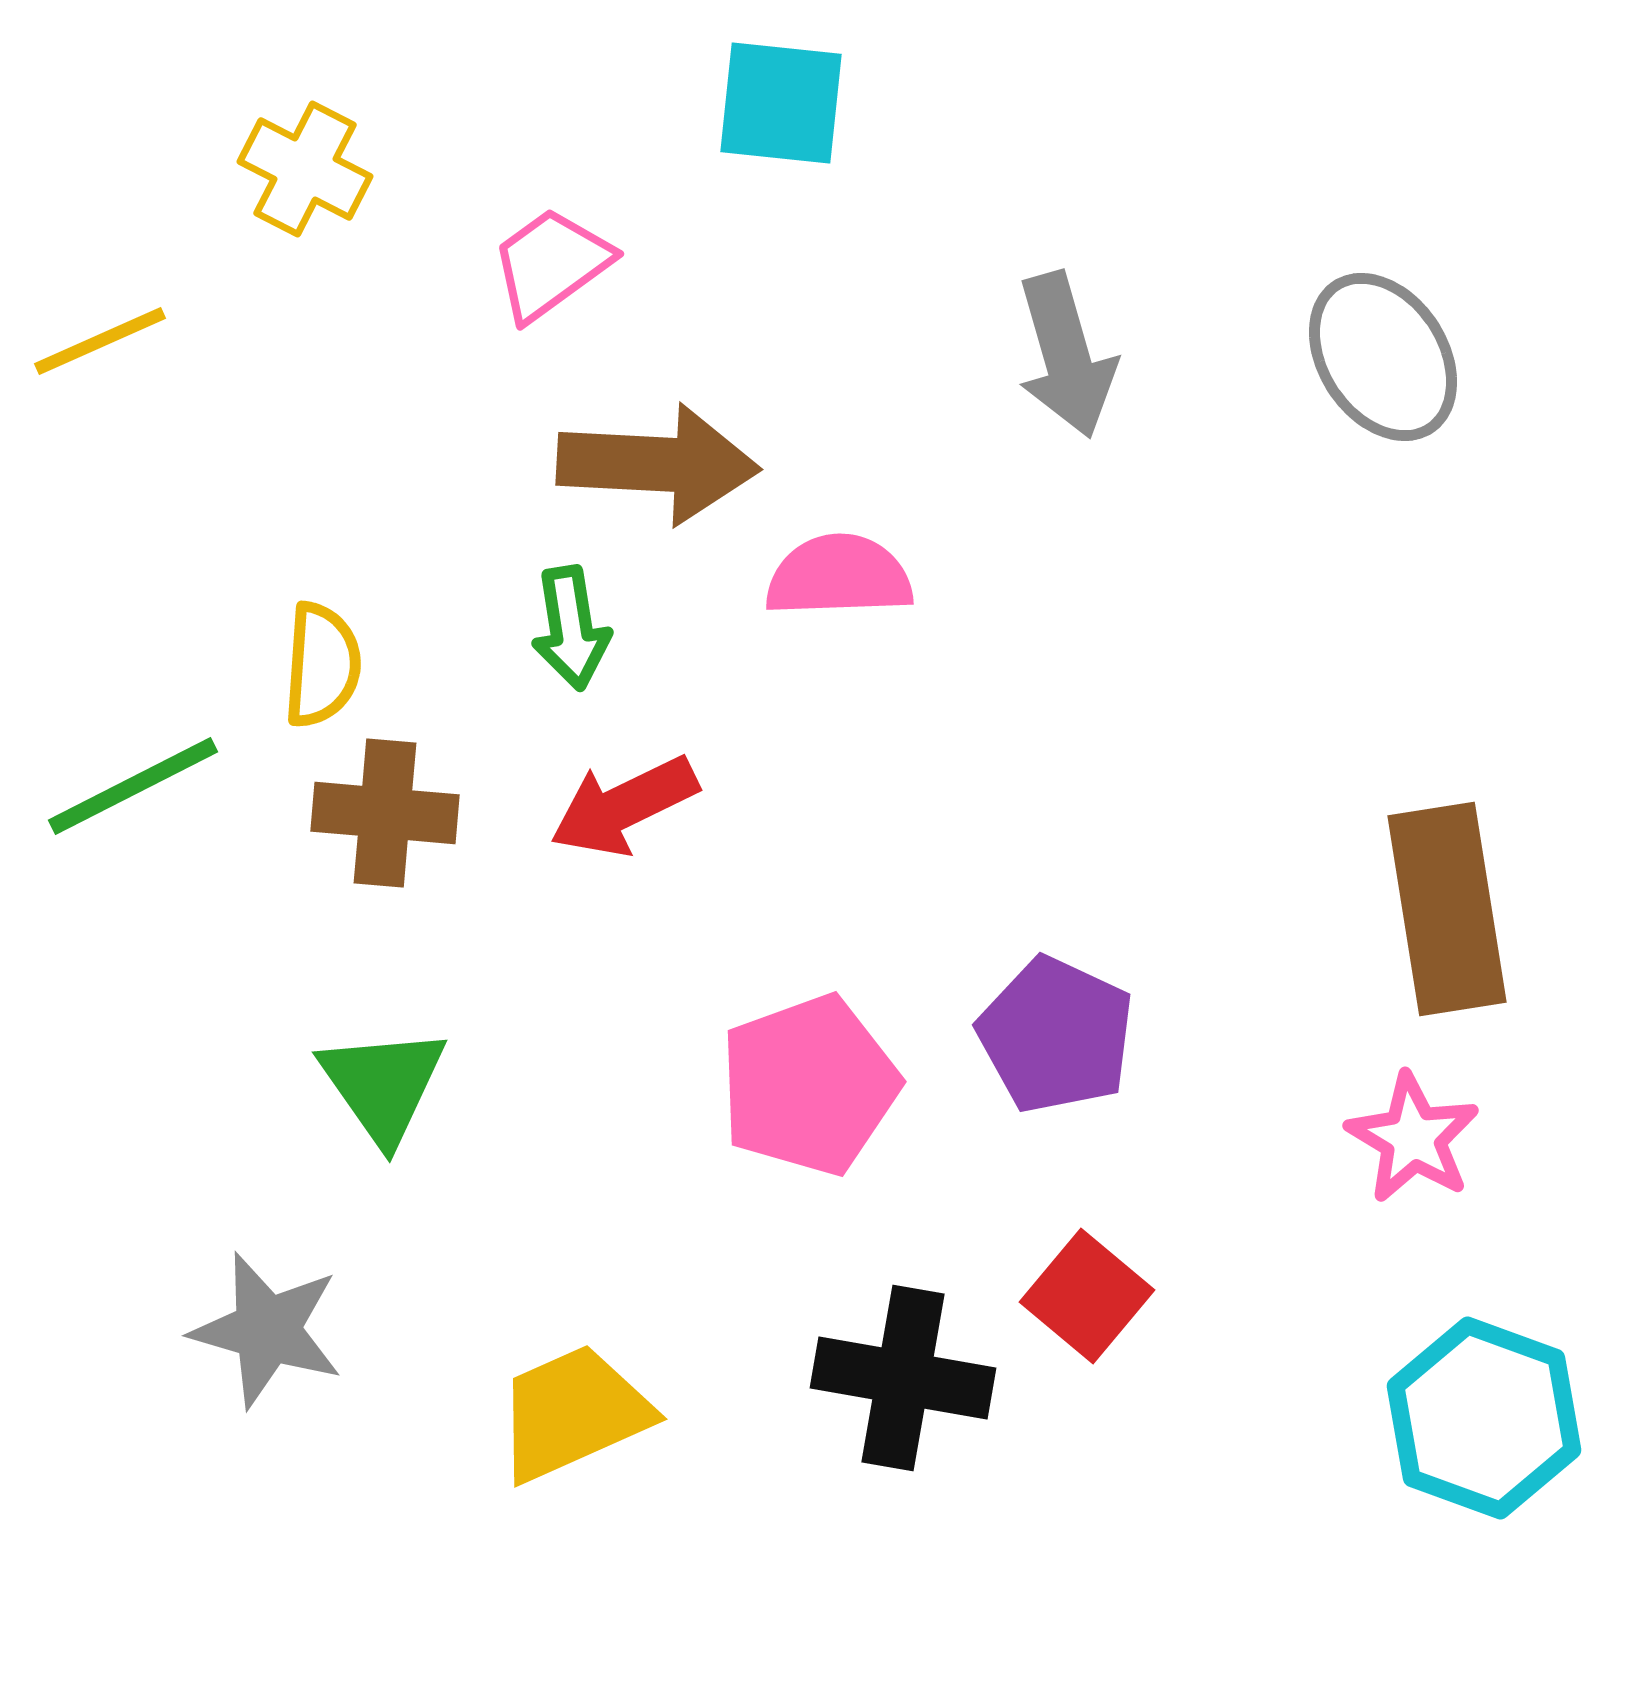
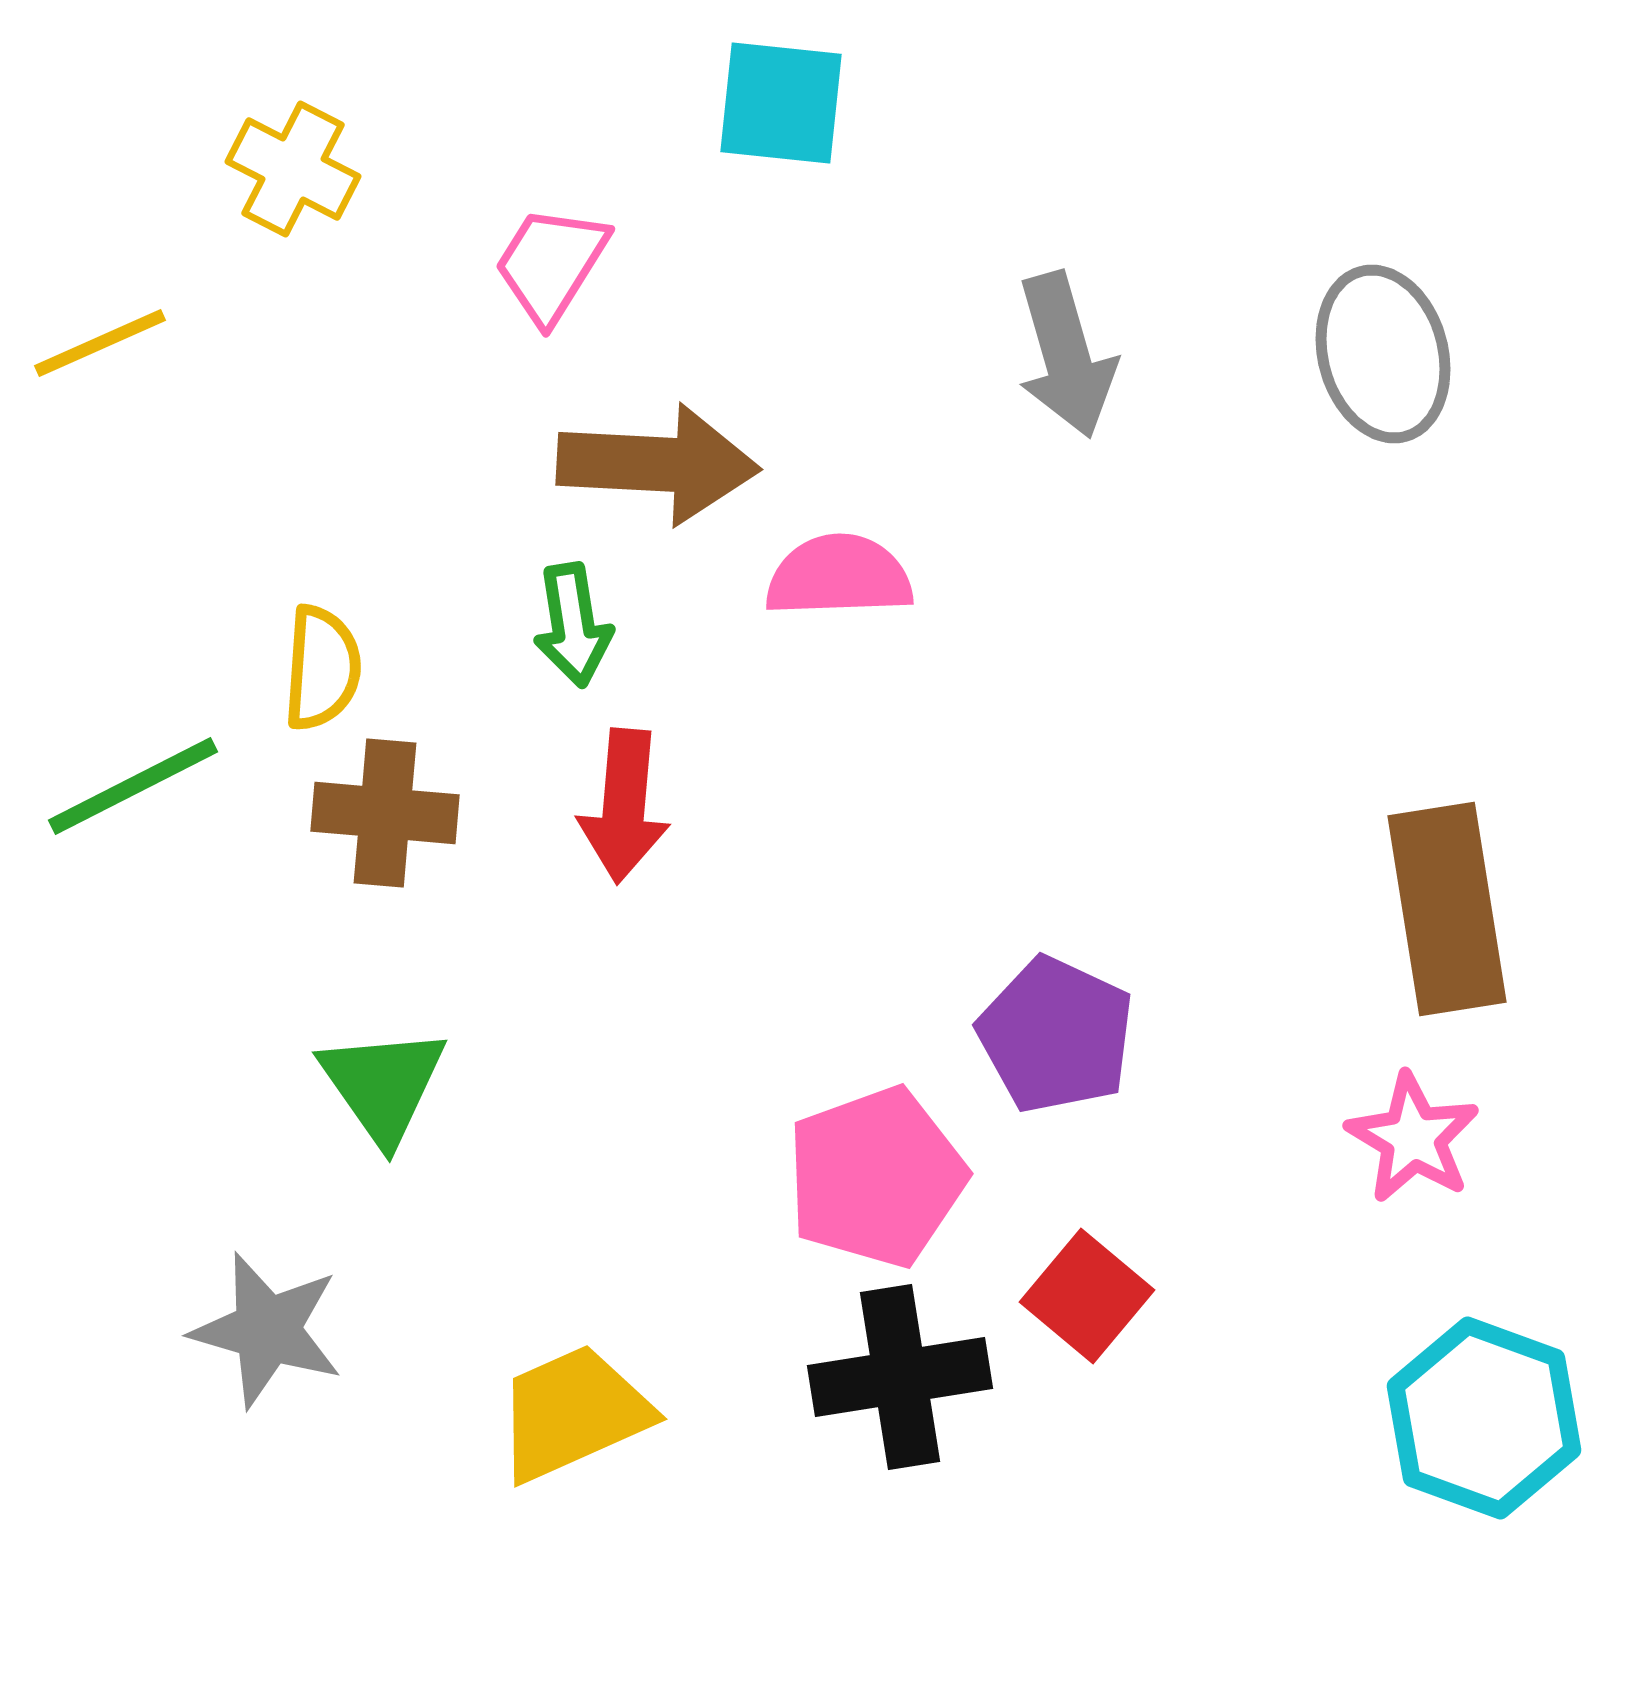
yellow cross: moved 12 px left
pink trapezoid: rotated 22 degrees counterclockwise
yellow line: moved 2 px down
gray ellipse: moved 3 px up; rotated 18 degrees clockwise
green arrow: moved 2 px right, 3 px up
yellow semicircle: moved 3 px down
red arrow: rotated 59 degrees counterclockwise
pink pentagon: moved 67 px right, 92 px down
black cross: moved 3 px left, 1 px up; rotated 19 degrees counterclockwise
